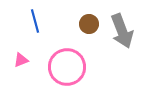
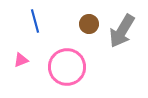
gray arrow: rotated 52 degrees clockwise
